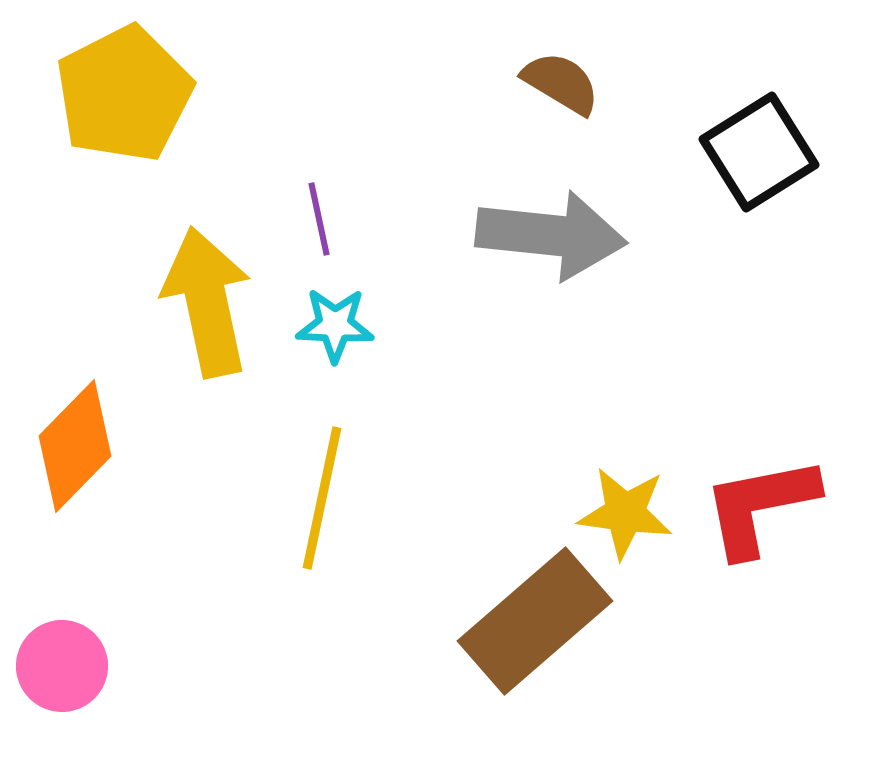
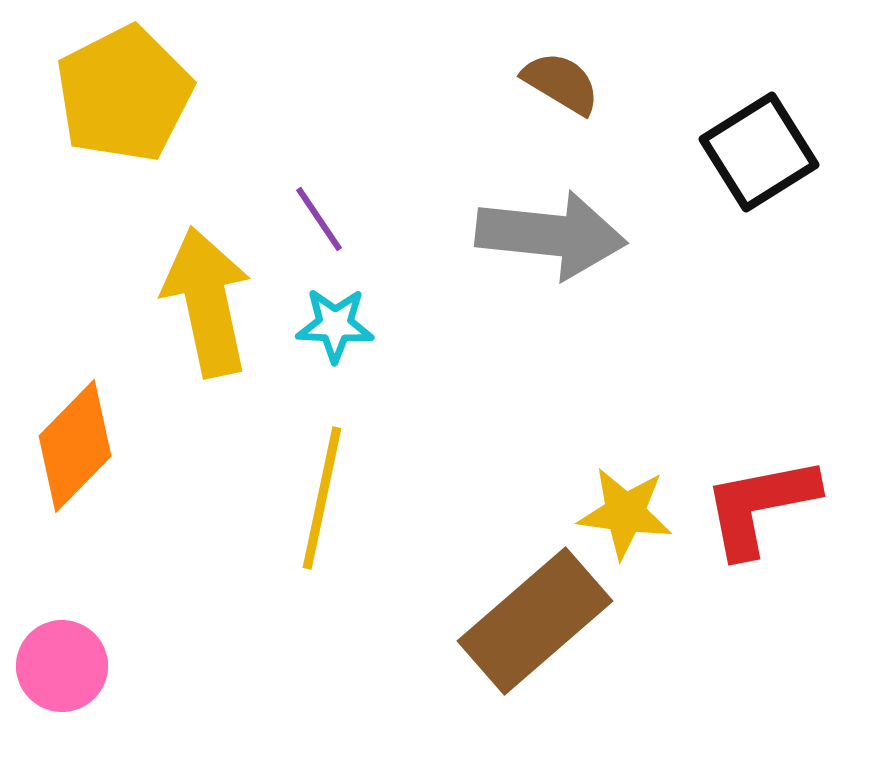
purple line: rotated 22 degrees counterclockwise
